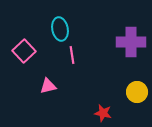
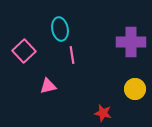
yellow circle: moved 2 px left, 3 px up
